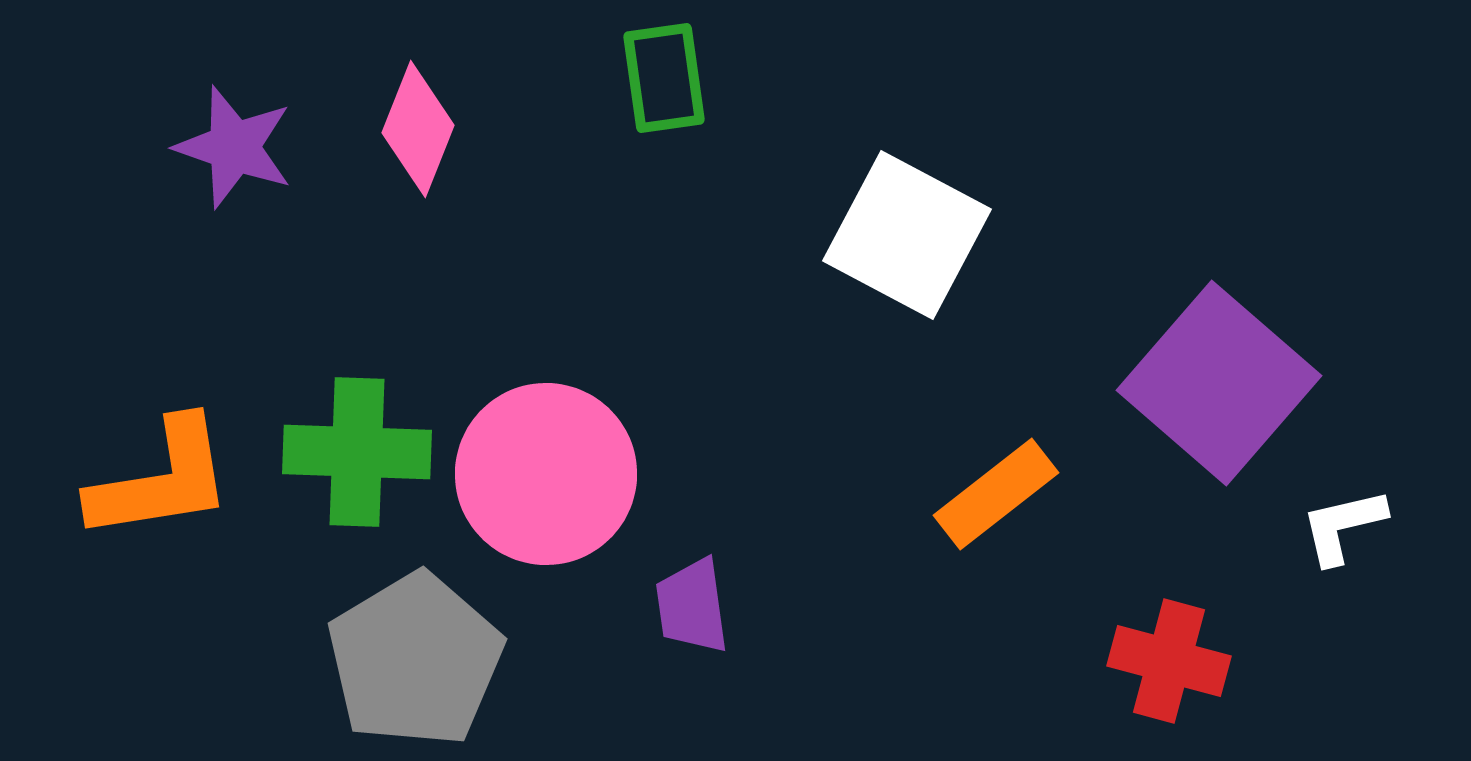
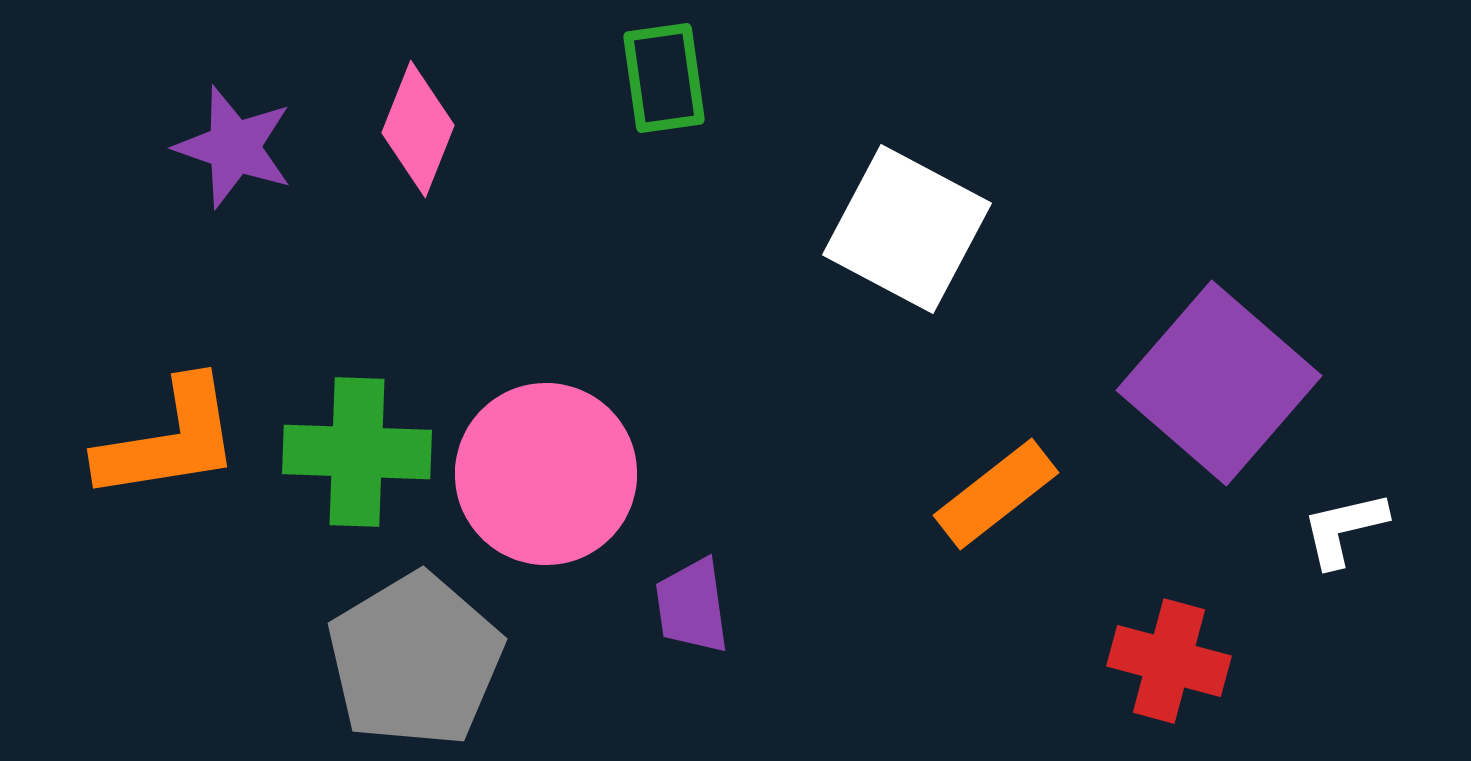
white square: moved 6 px up
orange L-shape: moved 8 px right, 40 px up
white L-shape: moved 1 px right, 3 px down
